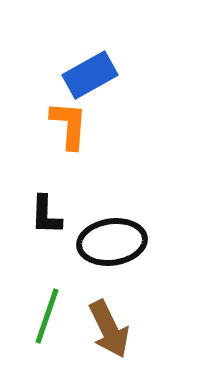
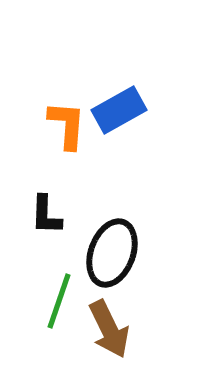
blue rectangle: moved 29 px right, 35 px down
orange L-shape: moved 2 px left
black ellipse: moved 11 px down; rotated 62 degrees counterclockwise
green line: moved 12 px right, 15 px up
